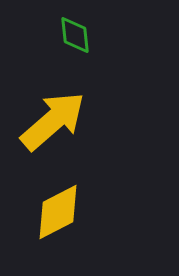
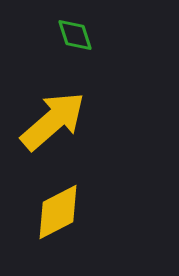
green diamond: rotated 12 degrees counterclockwise
